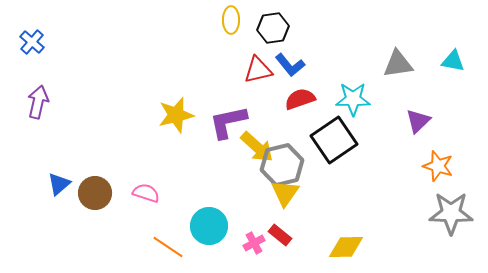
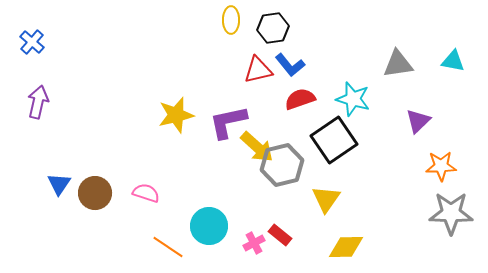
cyan star: rotated 16 degrees clockwise
orange star: moved 3 px right; rotated 20 degrees counterclockwise
blue triangle: rotated 15 degrees counterclockwise
yellow triangle: moved 41 px right, 6 px down
